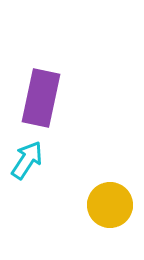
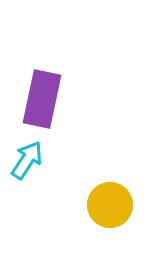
purple rectangle: moved 1 px right, 1 px down
